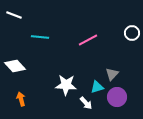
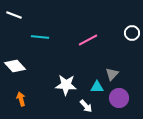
cyan triangle: rotated 16 degrees clockwise
purple circle: moved 2 px right, 1 px down
white arrow: moved 3 px down
